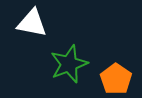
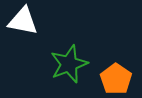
white triangle: moved 9 px left, 2 px up
